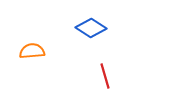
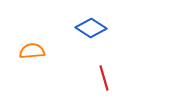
red line: moved 1 px left, 2 px down
